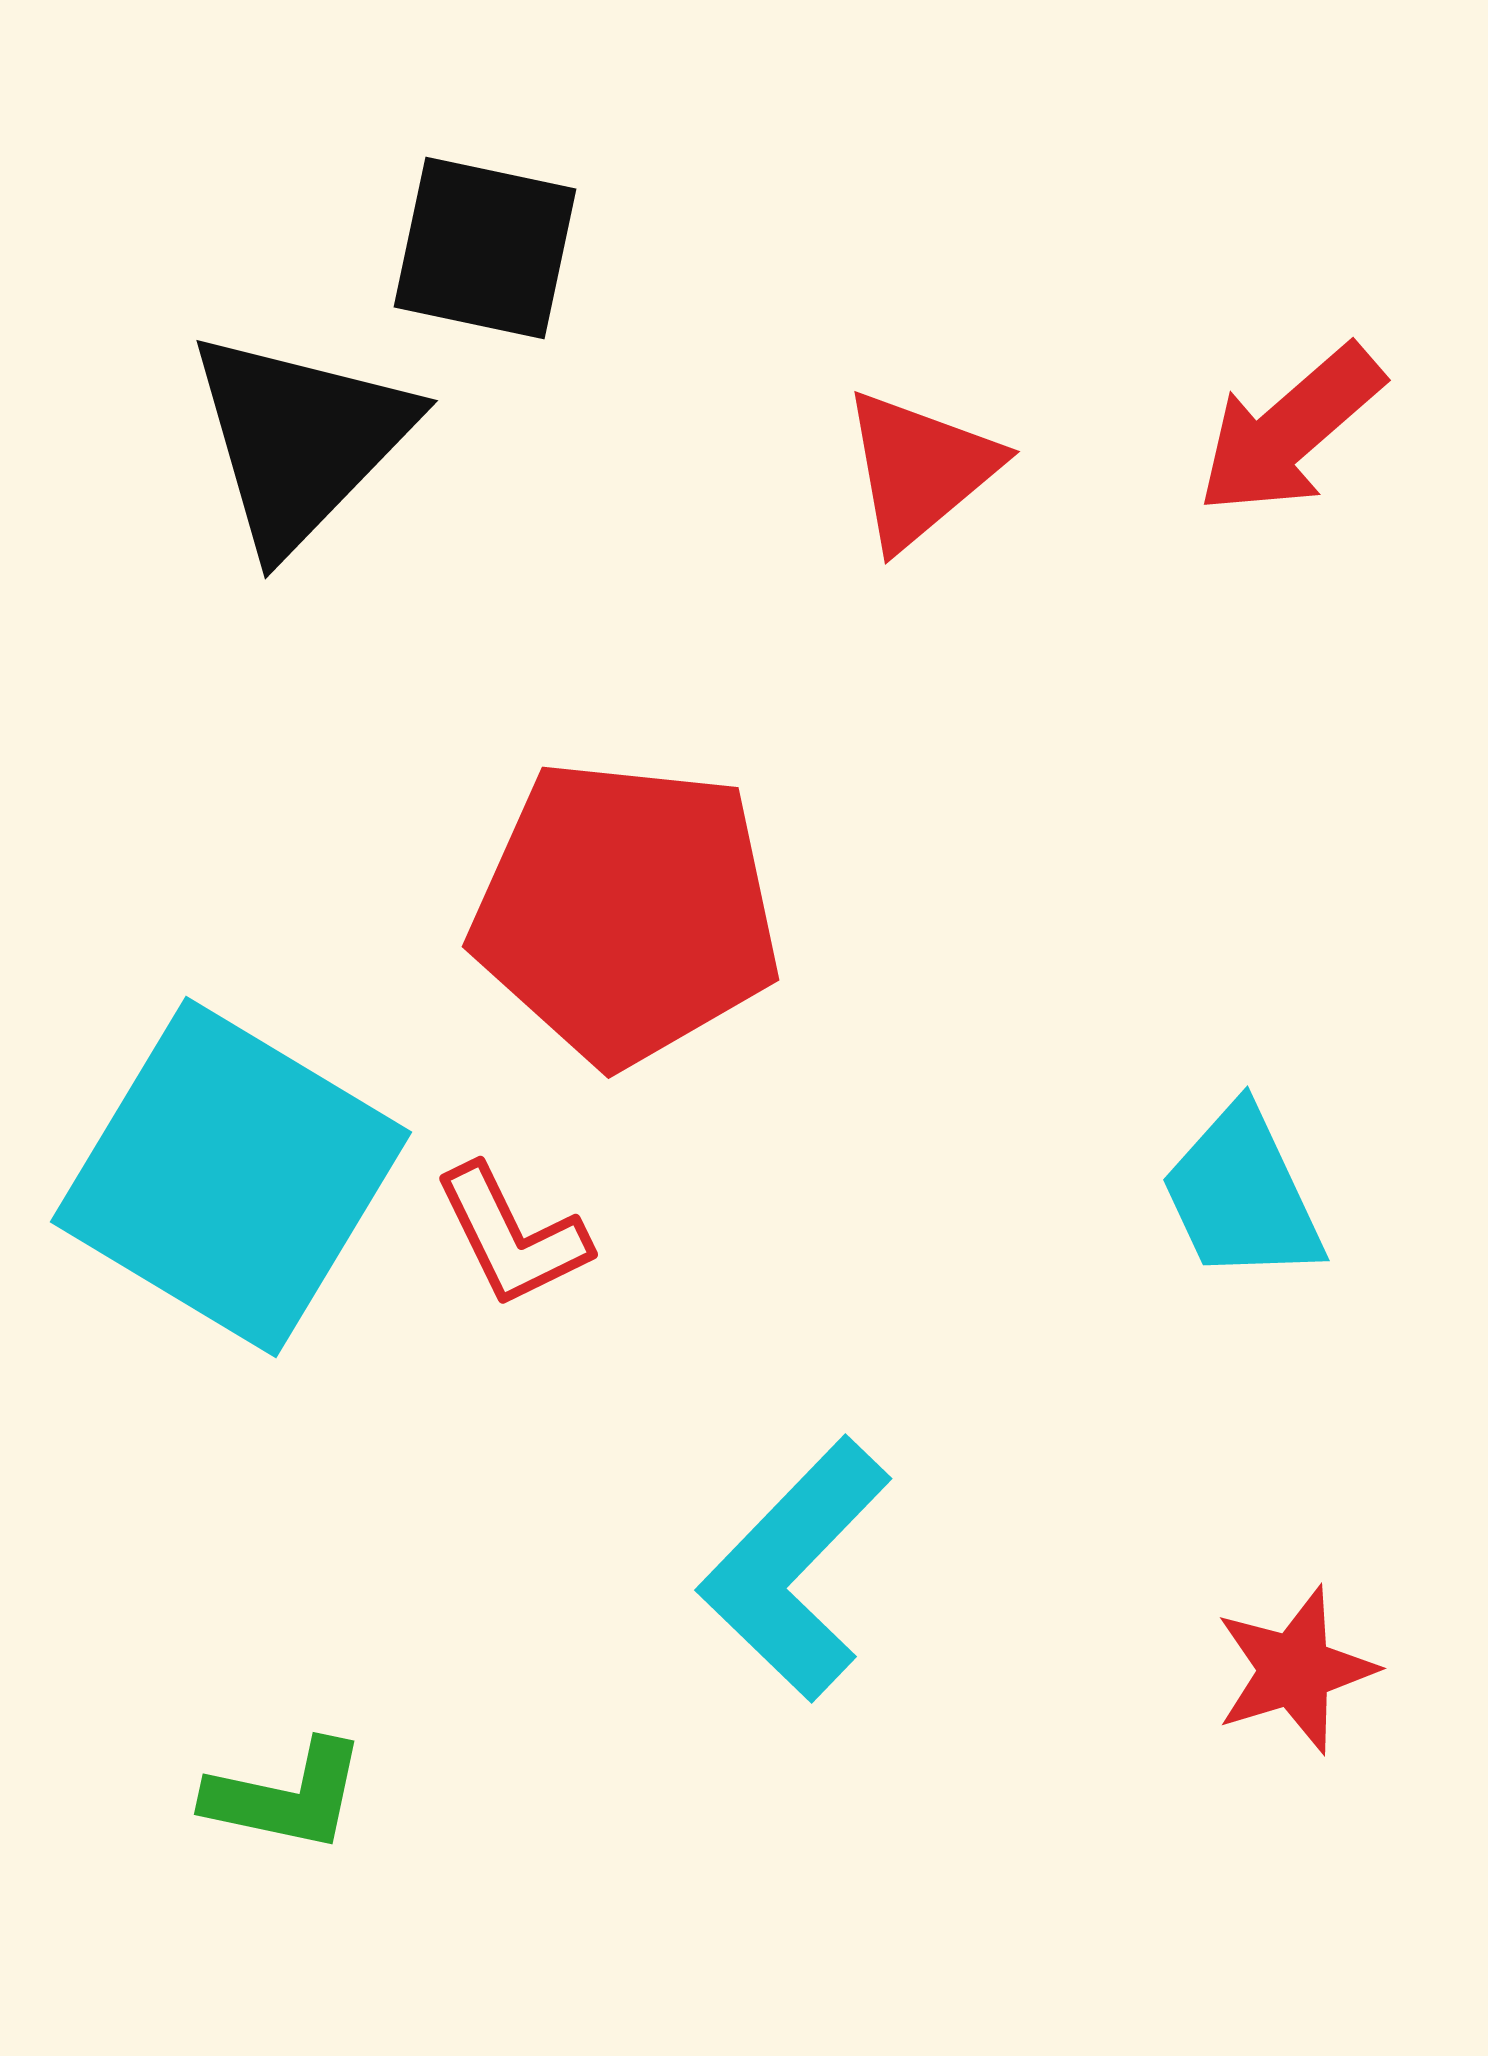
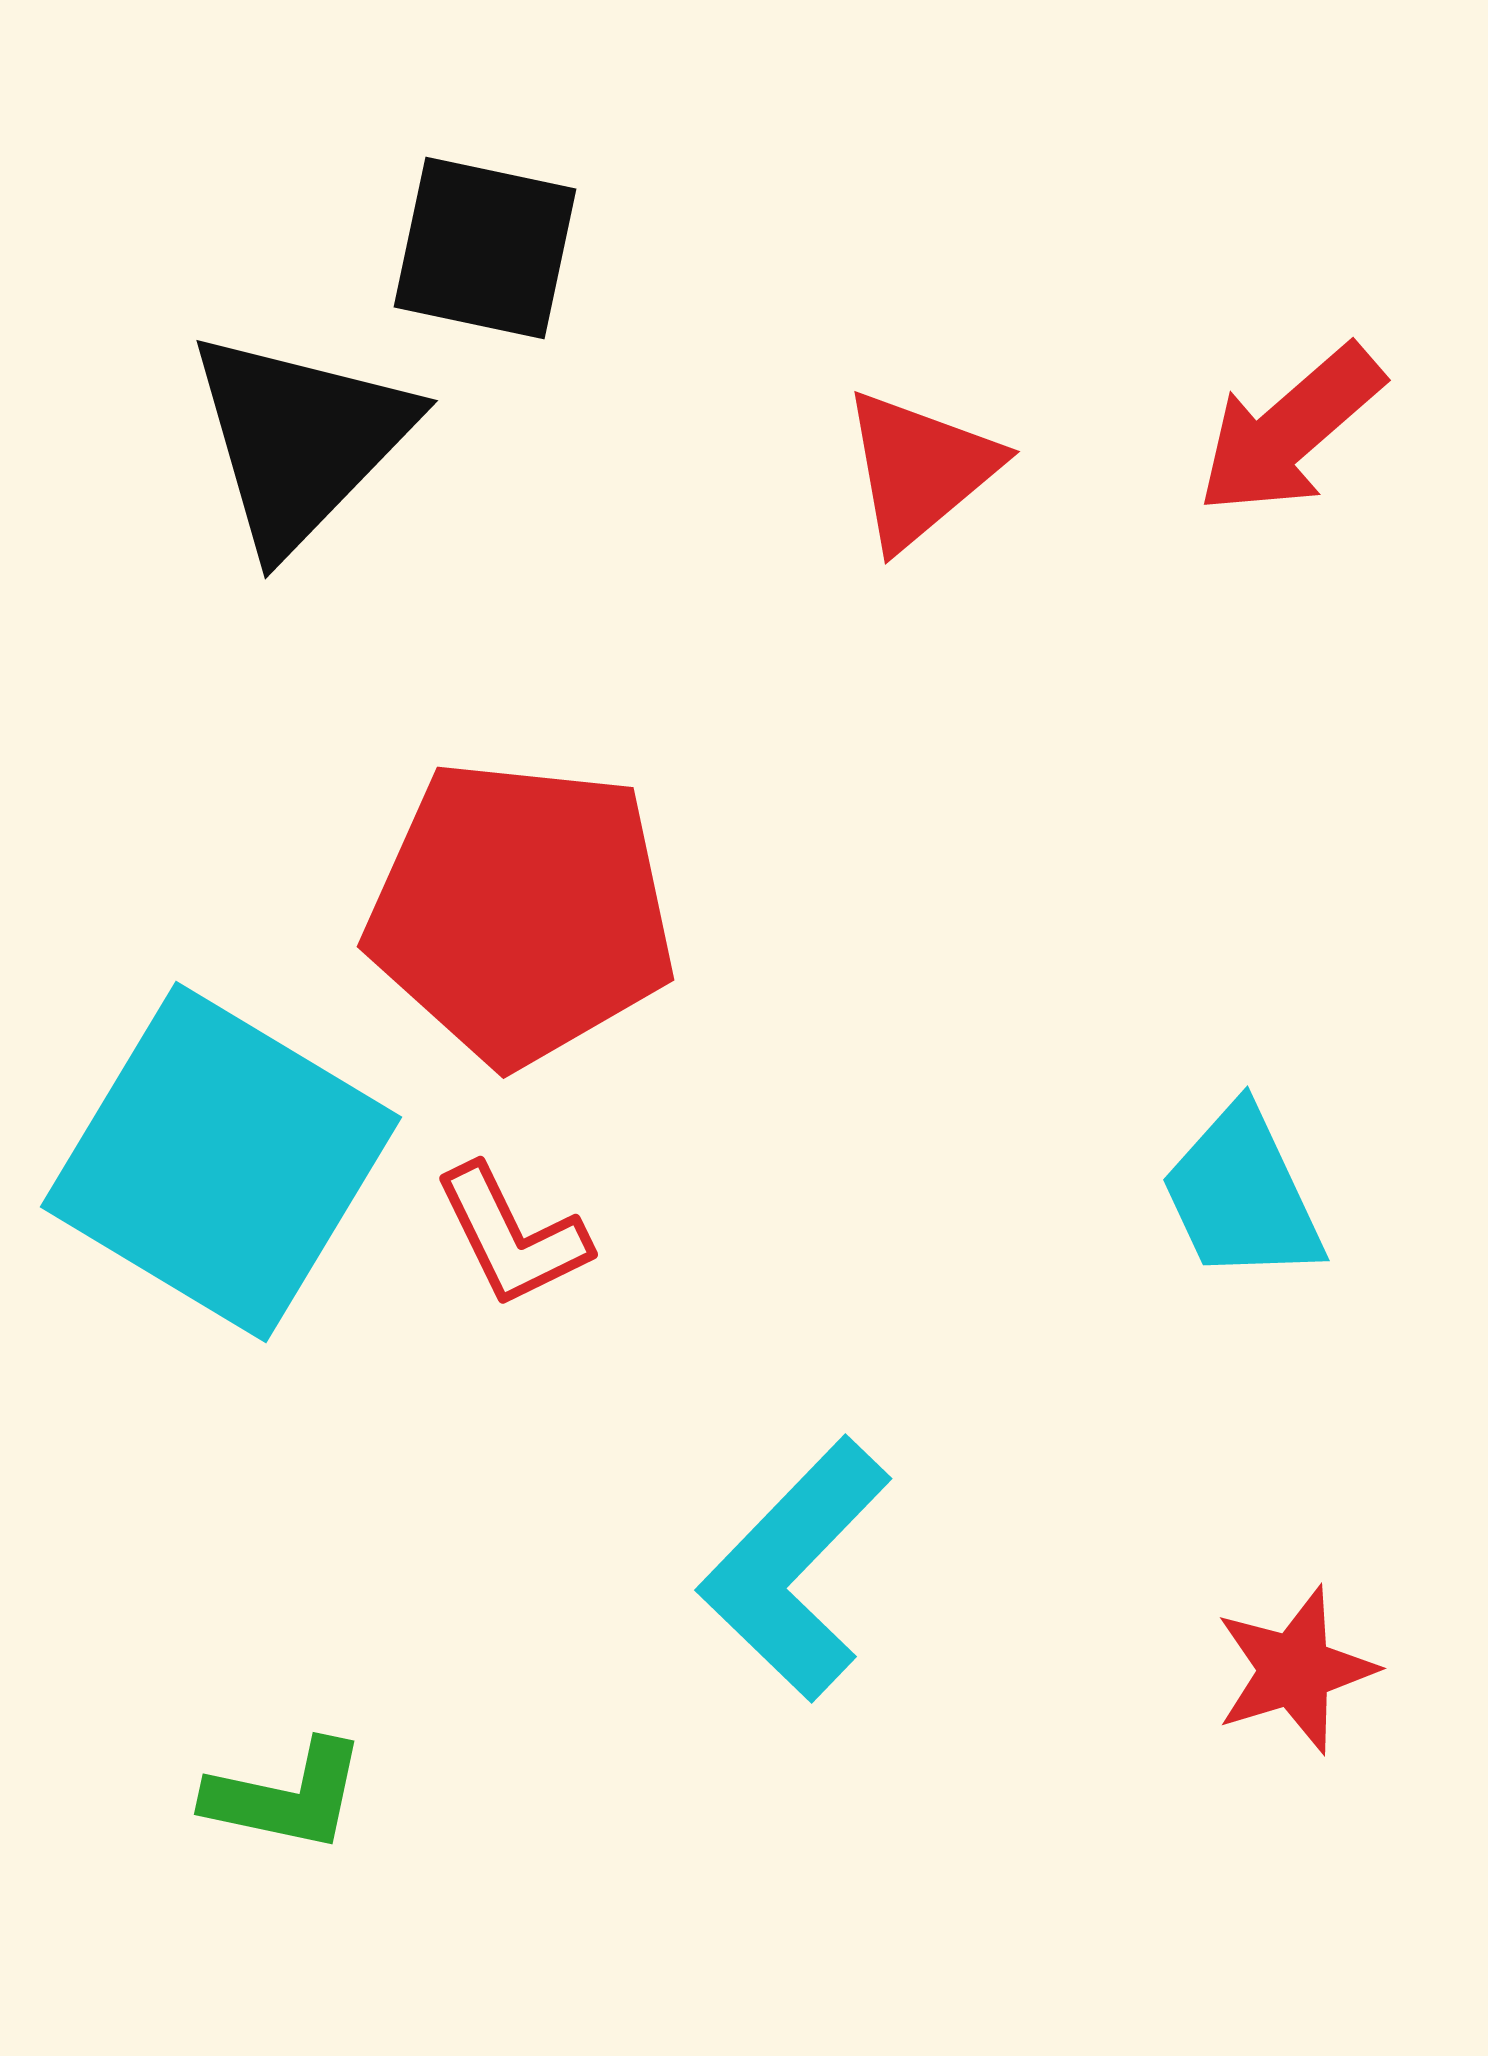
red pentagon: moved 105 px left
cyan square: moved 10 px left, 15 px up
